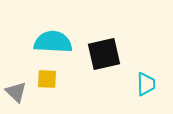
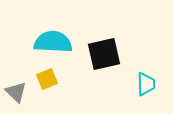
yellow square: rotated 25 degrees counterclockwise
